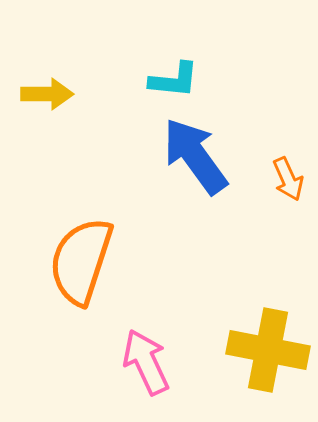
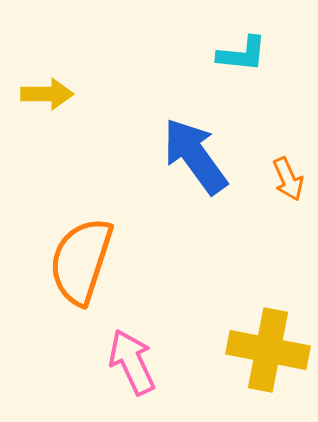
cyan L-shape: moved 68 px right, 26 px up
pink arrow: moved 14 px left
